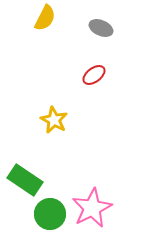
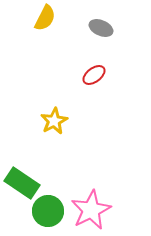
yellow star: moved 1 px down; rotated 16 degrees clockwise
green rectangle: moved 3 px left, 3 px down
pink star: moved 1 px left, 2 px down
green circle: moved 2 px left, 3 px up
